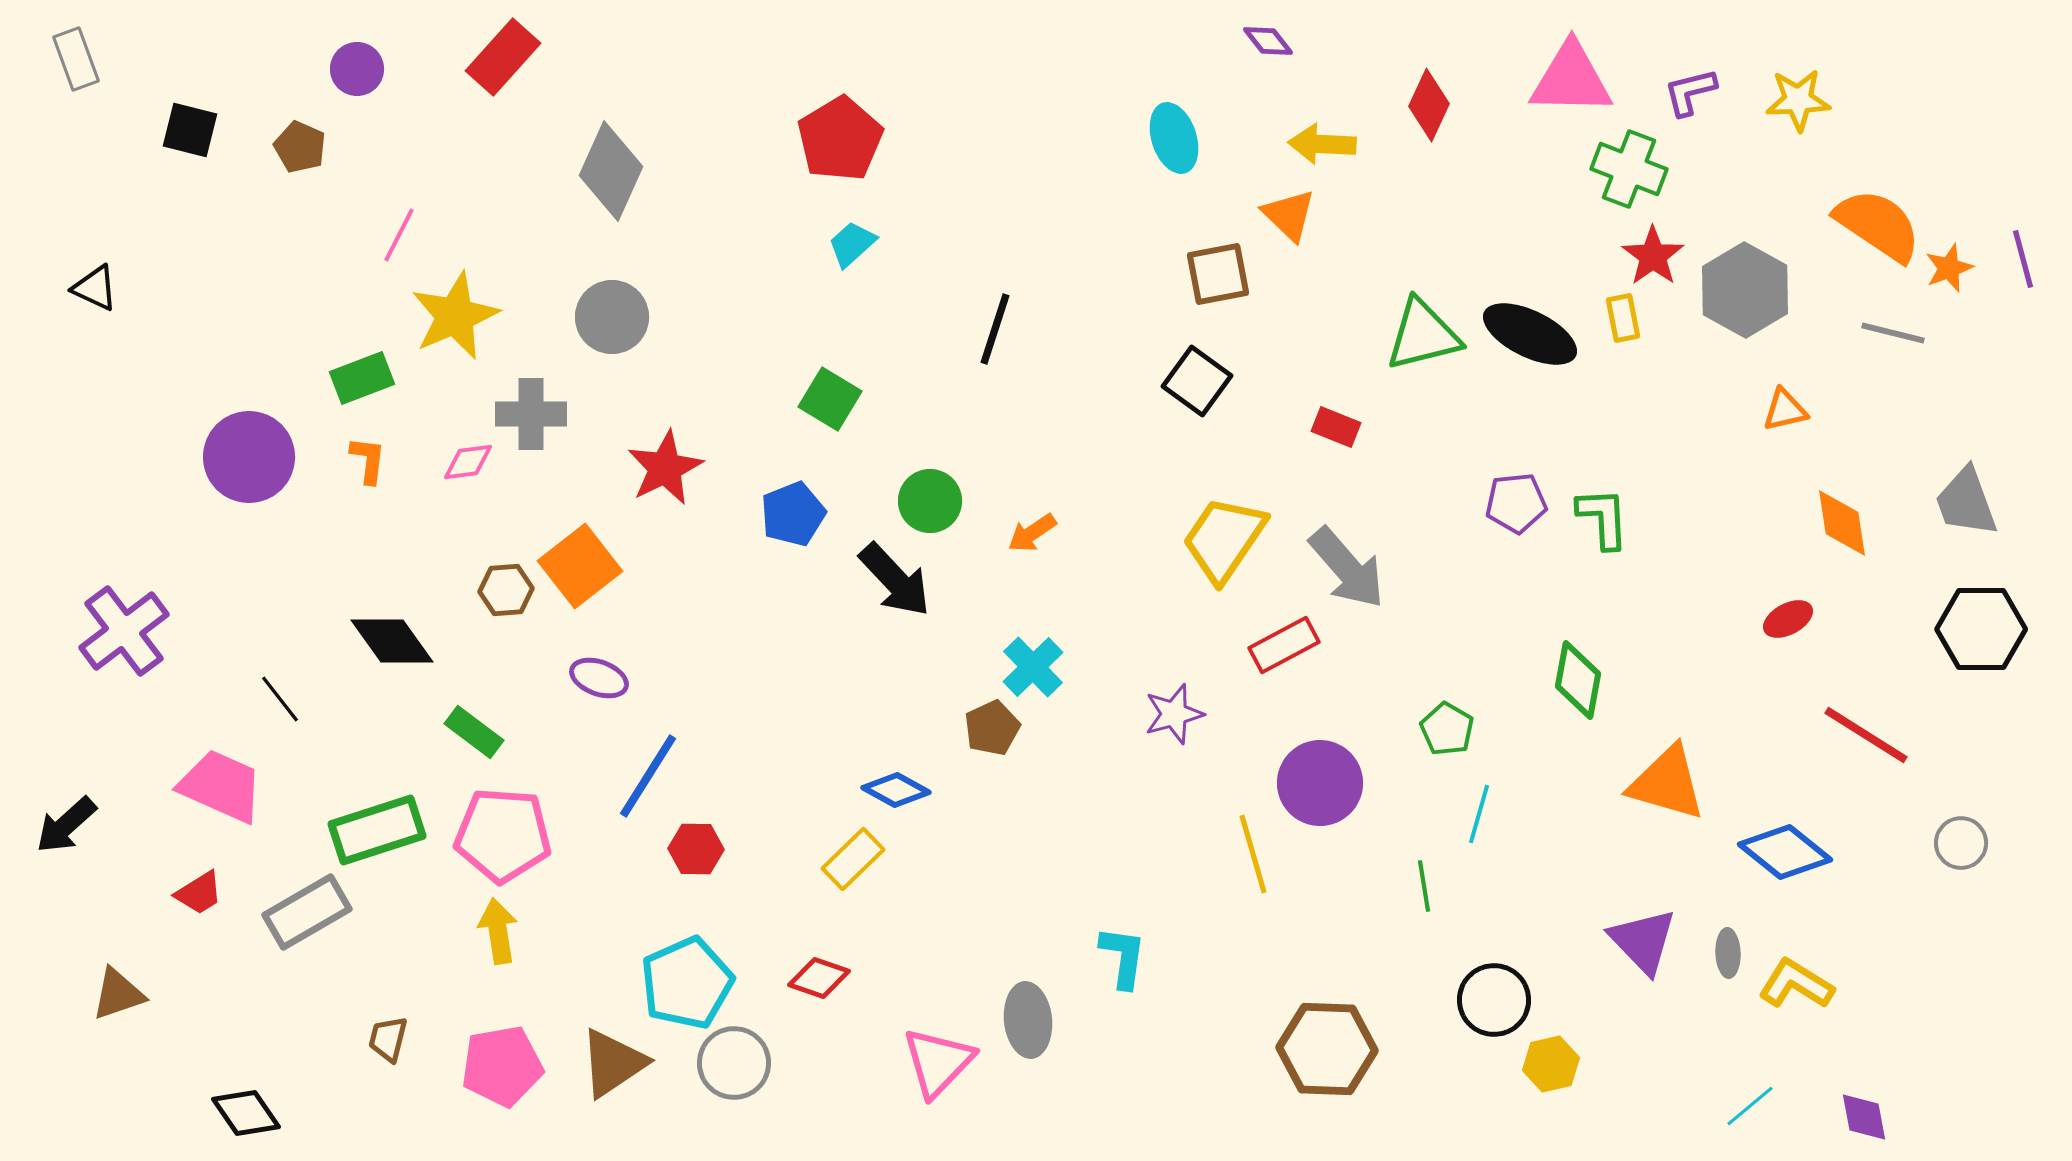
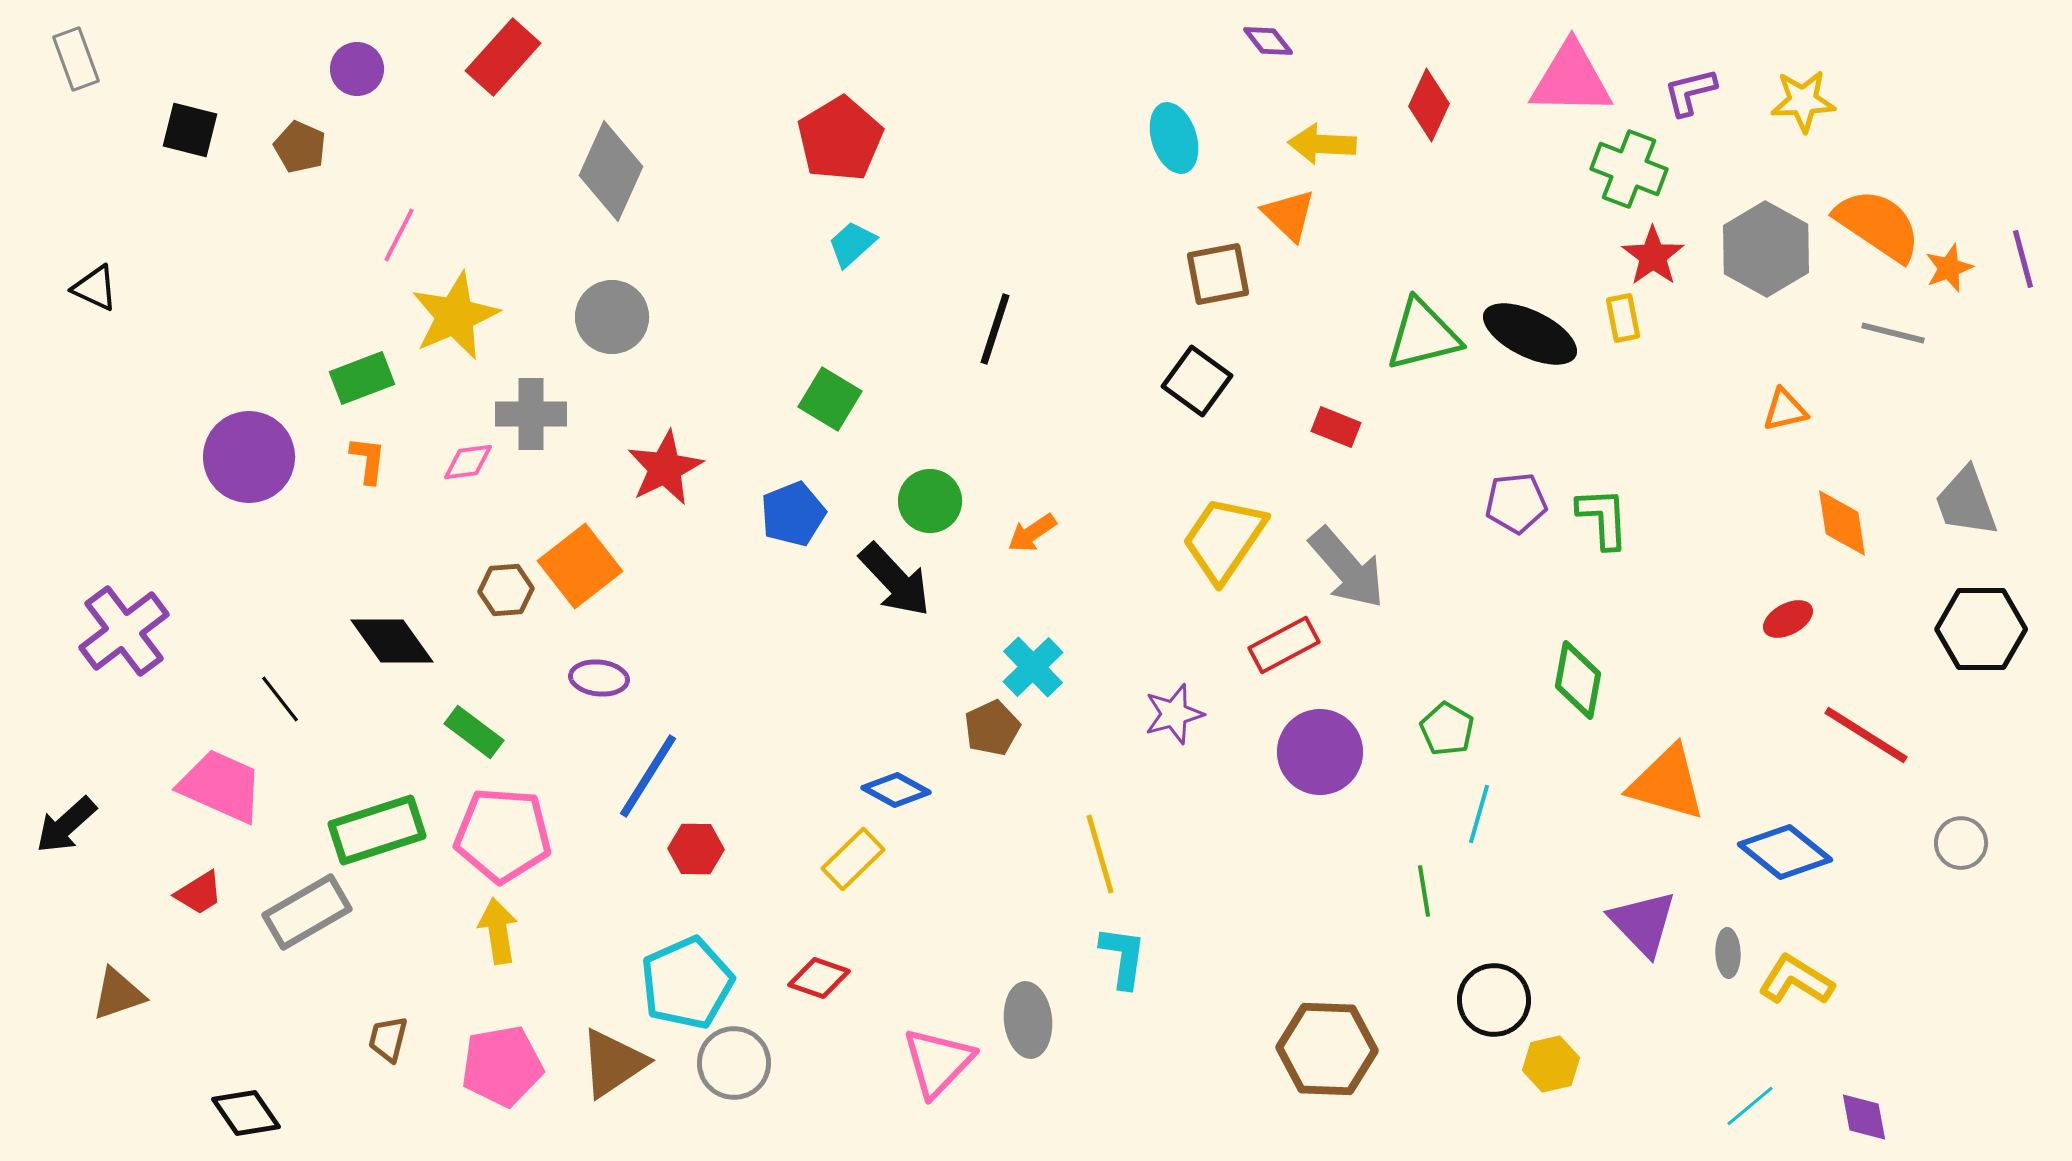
yellow star at (1798, 100): moved 5 px right, 1 px down
gray hexagon at (1745, 290): moved 21 px right, 41 px up
purple ellipse at (599, 678): rotated 14 degrees counterclockwise
purple circle at (1320, 783): moved 31 px up
yellow line at (1253, 854): moved 153 px left
green line at (1424, 886): moved 5 px down
purple triangle at (1643, 941): moved 18 px up
yellow L-shape at (1796, 984): moved 4 px up
